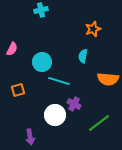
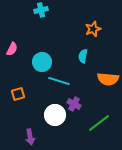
orange square: moved 4 px down
